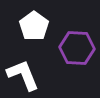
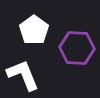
white pentagon: moved 4 px down
